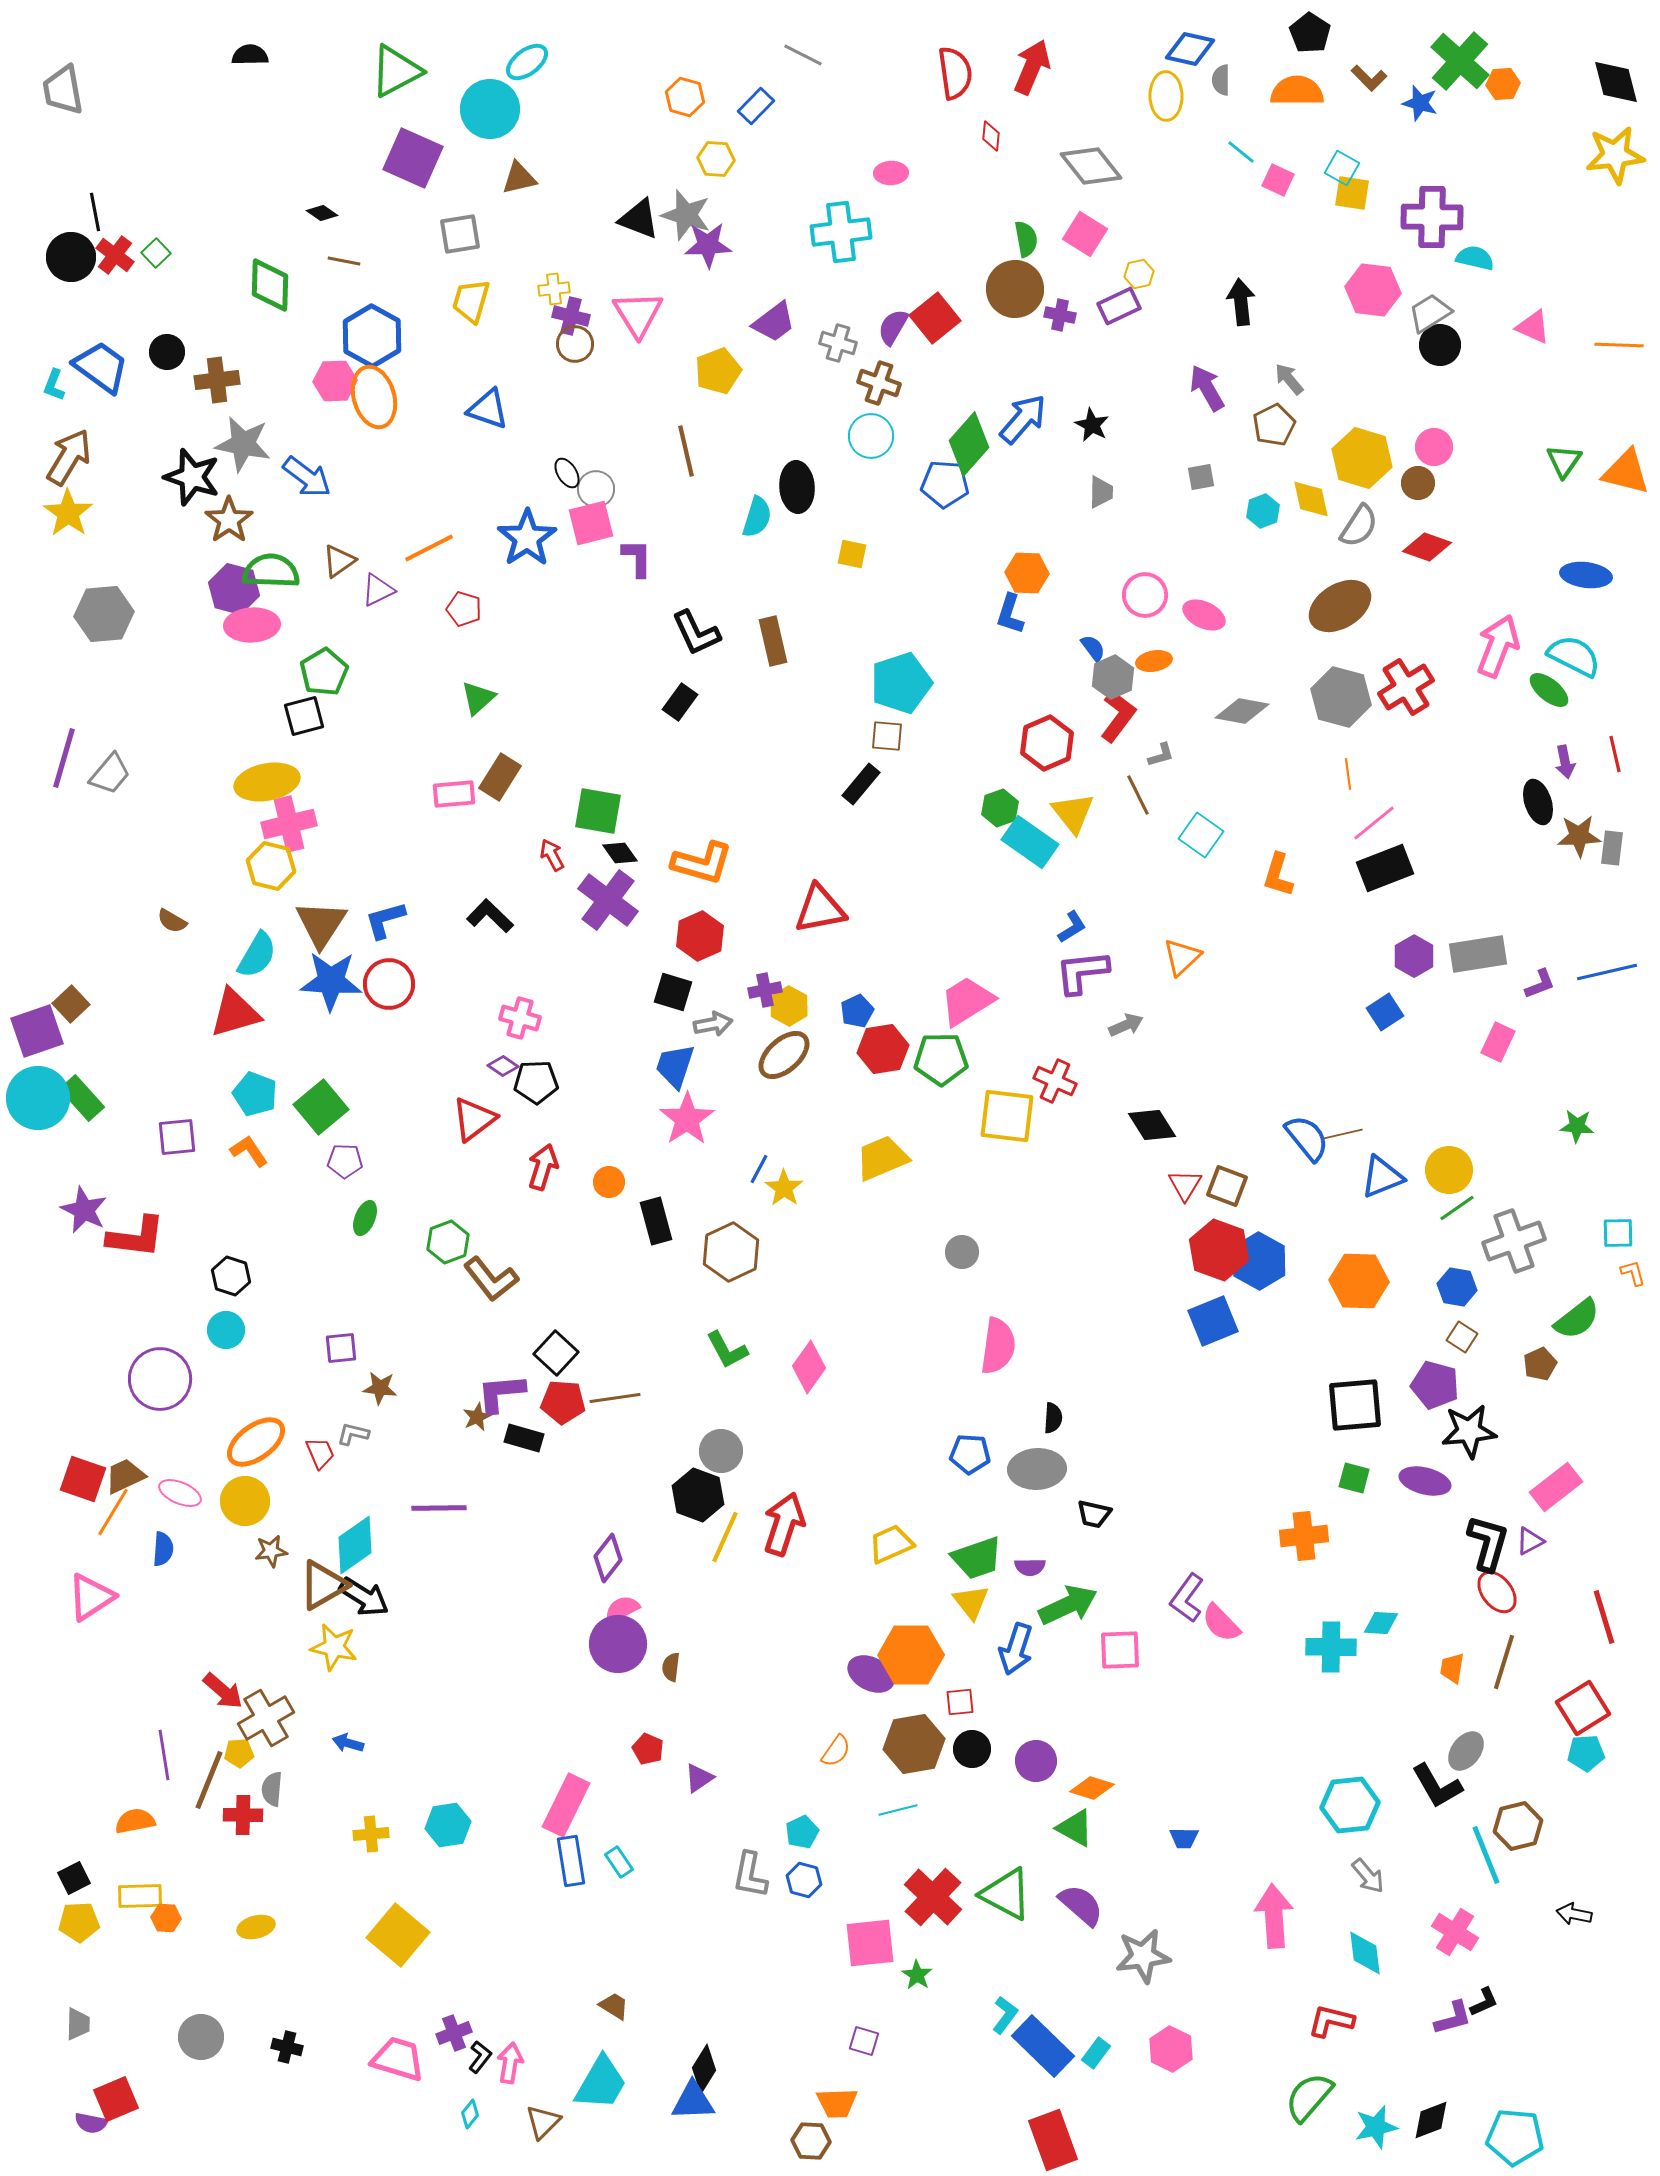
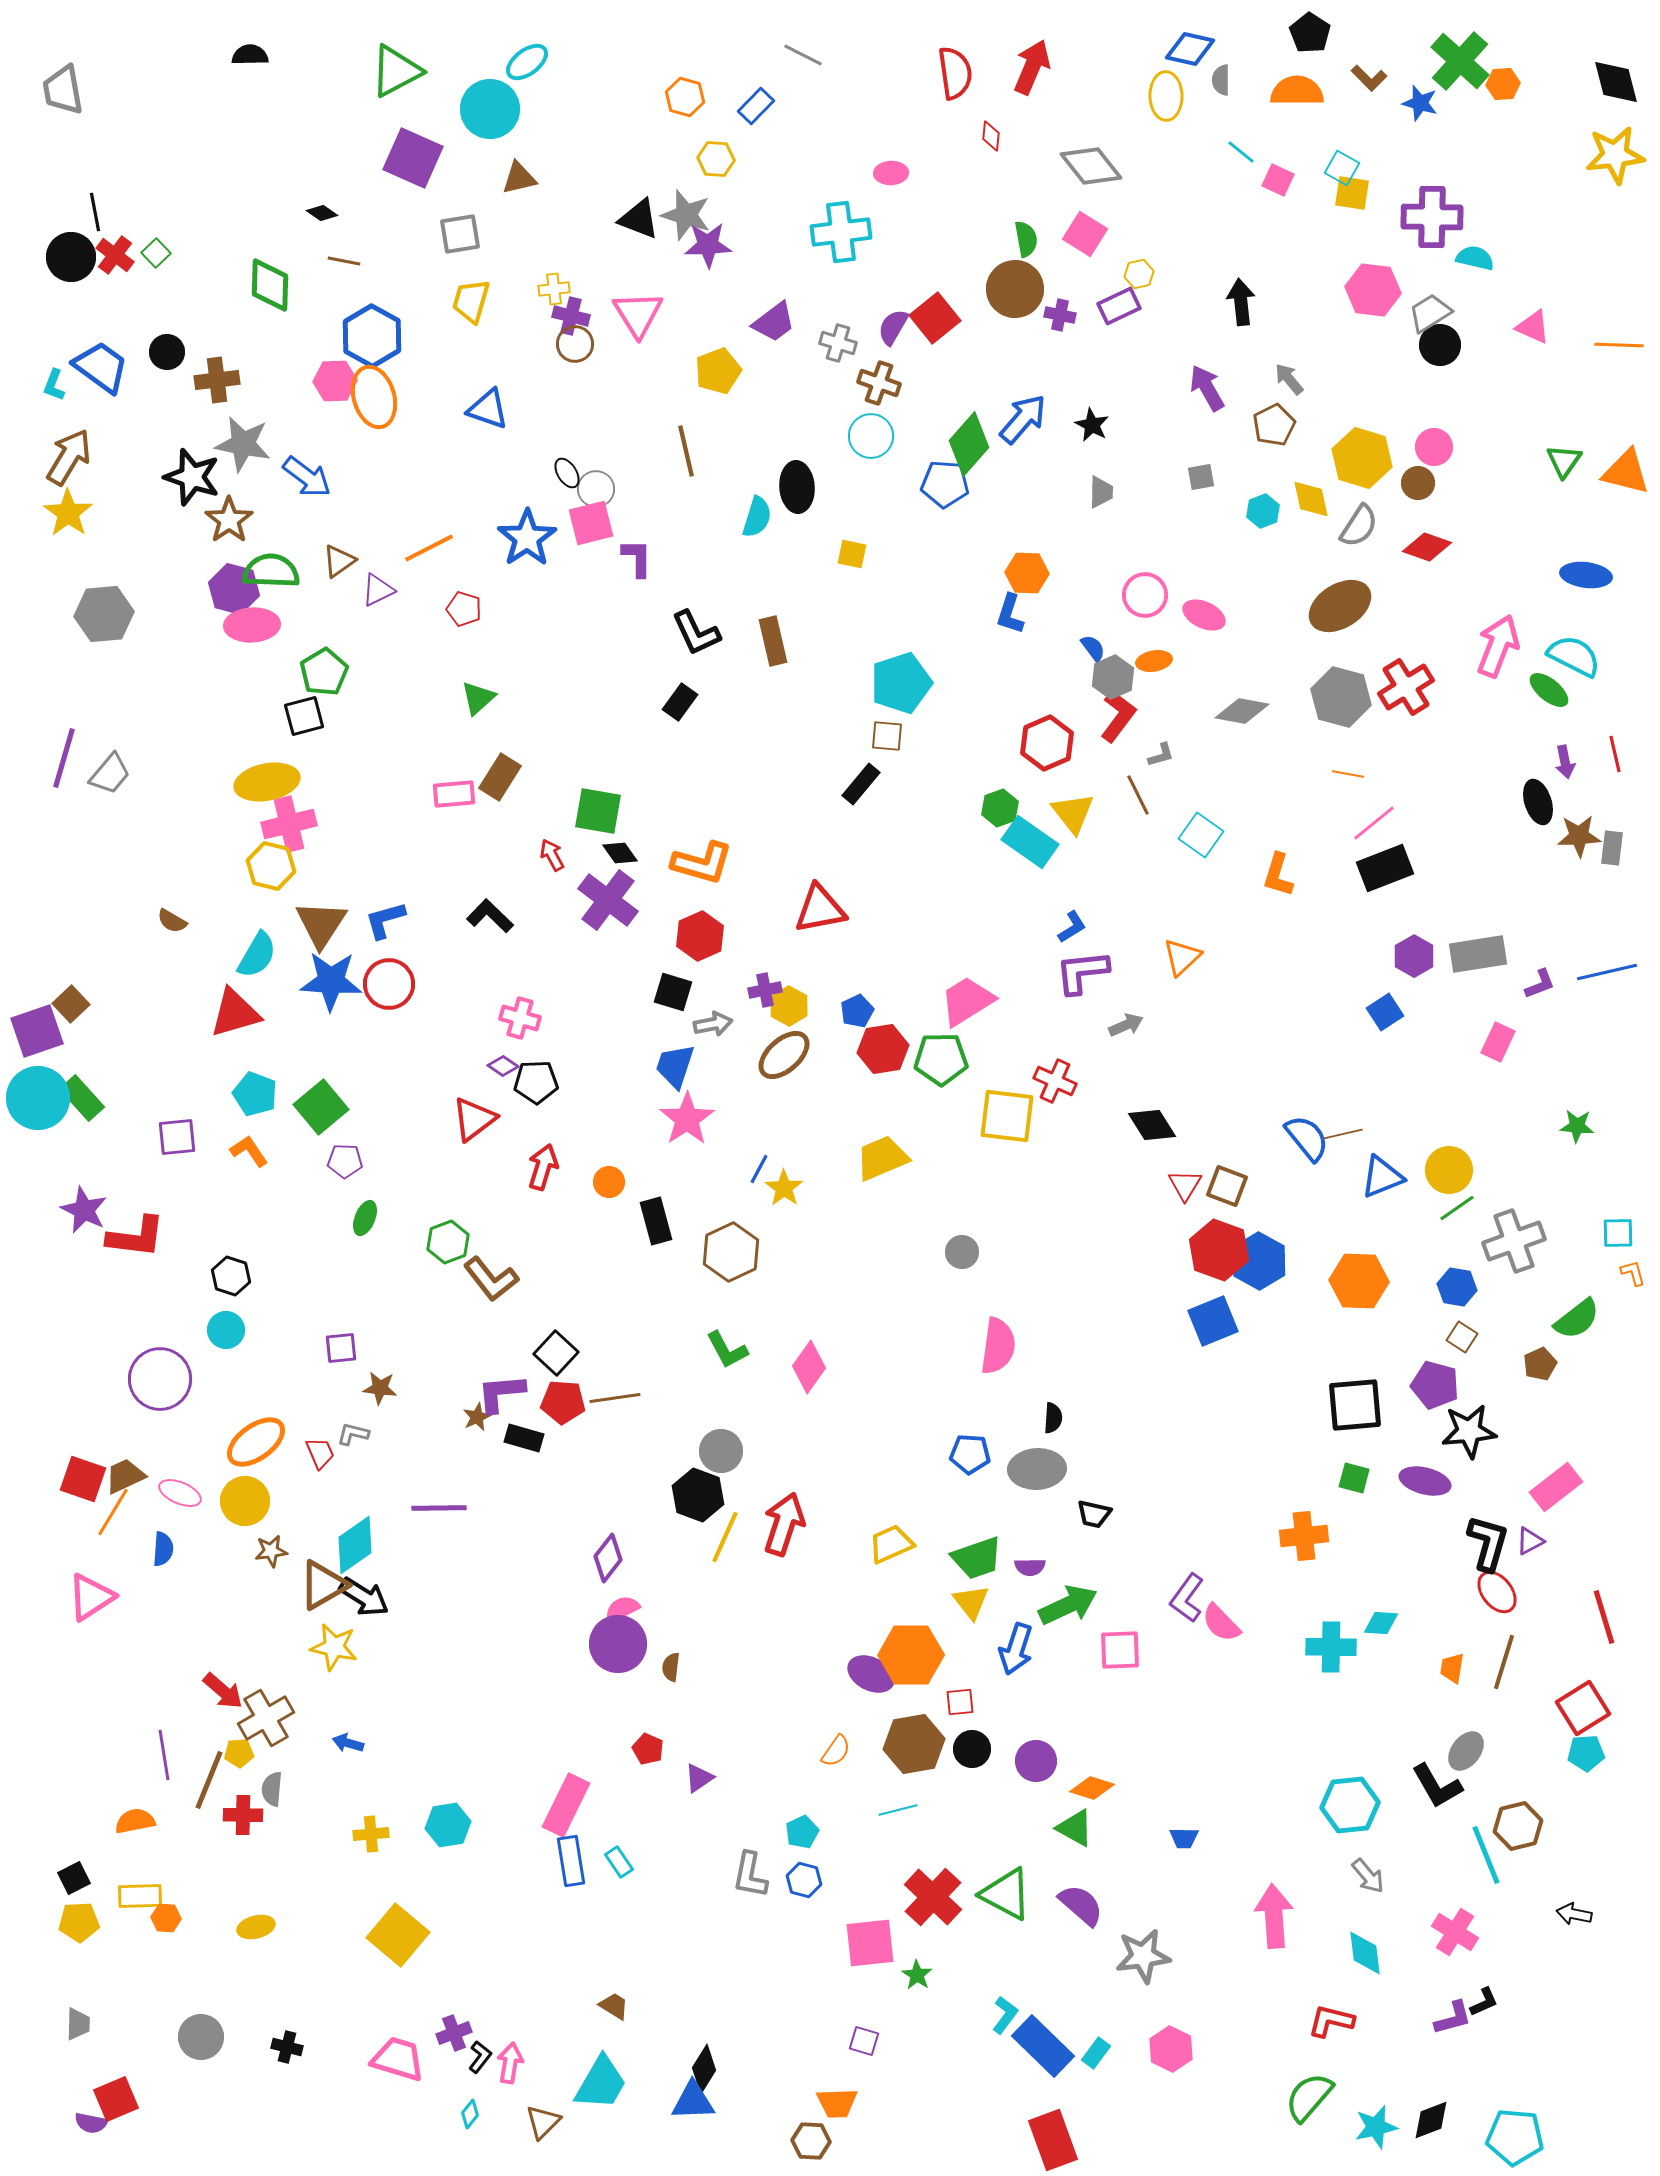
orange line at (1348, 774): rotated 72 degrees counterclockwise
